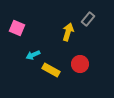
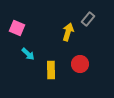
cyan arrow: moved 5 px left, 1 px up; rotated 112 degrees counterclockwise
yellow rectangle: rotated 60 degrees clockwise
